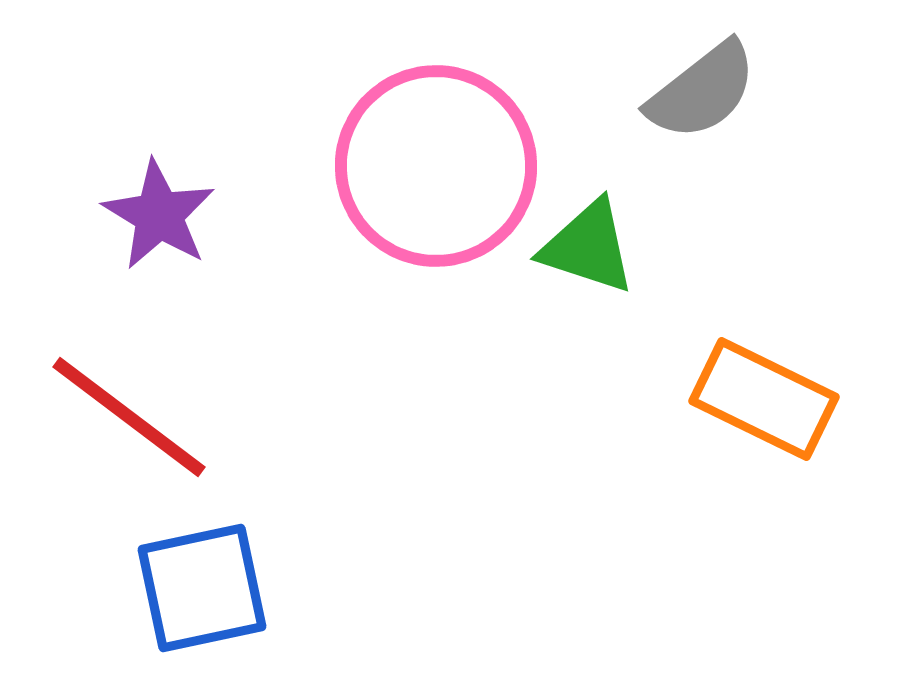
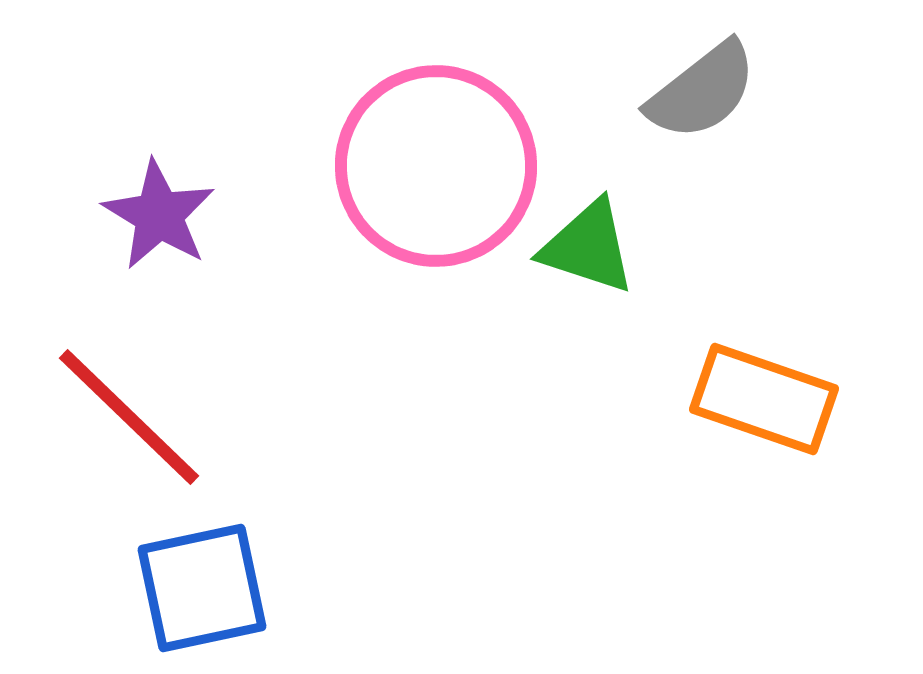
orange rectangle: rotated 7 degrees counterclockwise
red line: rotated 7 degrees clockwise
